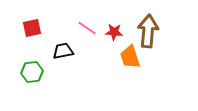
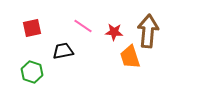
pink line: moved 4 px left, 2 px up
green hexagon: rotated 25 degrees clockwise
